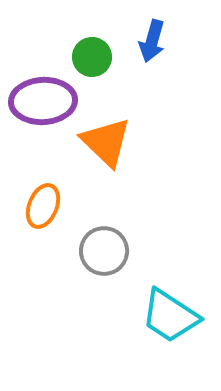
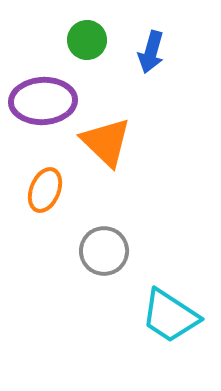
blue arrow: moved 1 px left, 11 px down
green circle: moved 5 px left, 17 px up
orange ellipse: moved 2 px right, 16 px up
